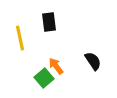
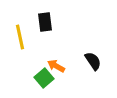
black rectangle: moved 4 px left
yellow line: moved 1 px up
orange arrow: rotated 24 degrees counterclockwise
